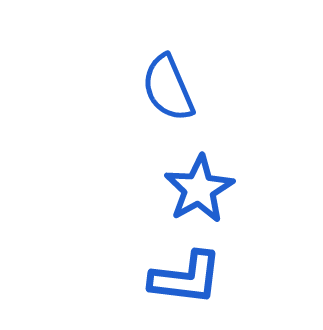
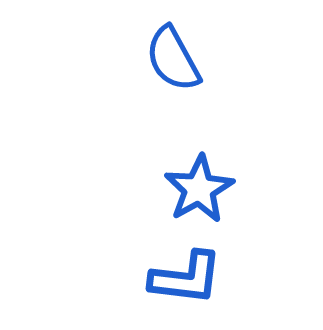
blue semicircle: moved 5 px right, 29 px up; rotated 6 degrees counterclockwise
